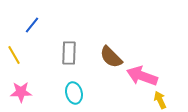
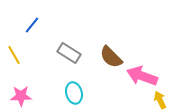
gray rectangle: rotated 60 degrees counterclockwise
pink star: moved 4 px down
